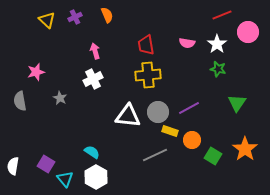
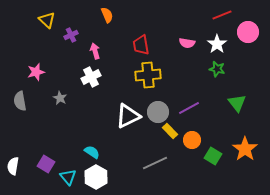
purple cross: moved 4 px left, 18 px down
red trapezoid: moved 5 px left
green star: moved 1 px left
white cross: moved 2 px left, 2 px up
green triangle: rotated 12 degrees counterclockwise
white triangle: rotated 32 degrees counterclockwise
yellow rectangle: rotated 28 degrees clockwise
gray line: moved 8 px down
cyan triangle: moved 3 px right, 2 px up
